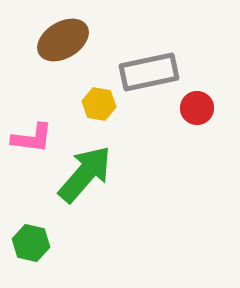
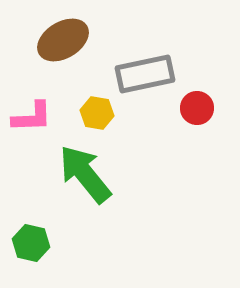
gray rectangle: moved 4 px left, 2 px down
yellow hexagon: moved 2 px left, 9 px down
pink L-shape: moved 21 px up; rotated 9 degrees counterclockwise
green arrow: rotated 80 degrees counterclockwise
